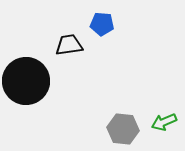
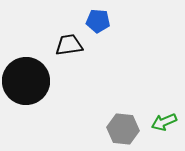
blue pentagon: moved 4 px left, 3 px up
